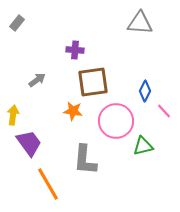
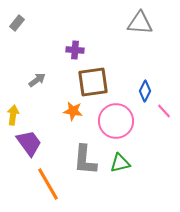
green triangle: moved 23 px left, 17 px down
